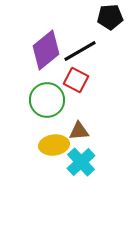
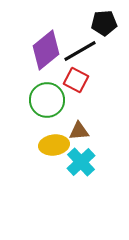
black pentagon: moved 6 px left, 6 px down
